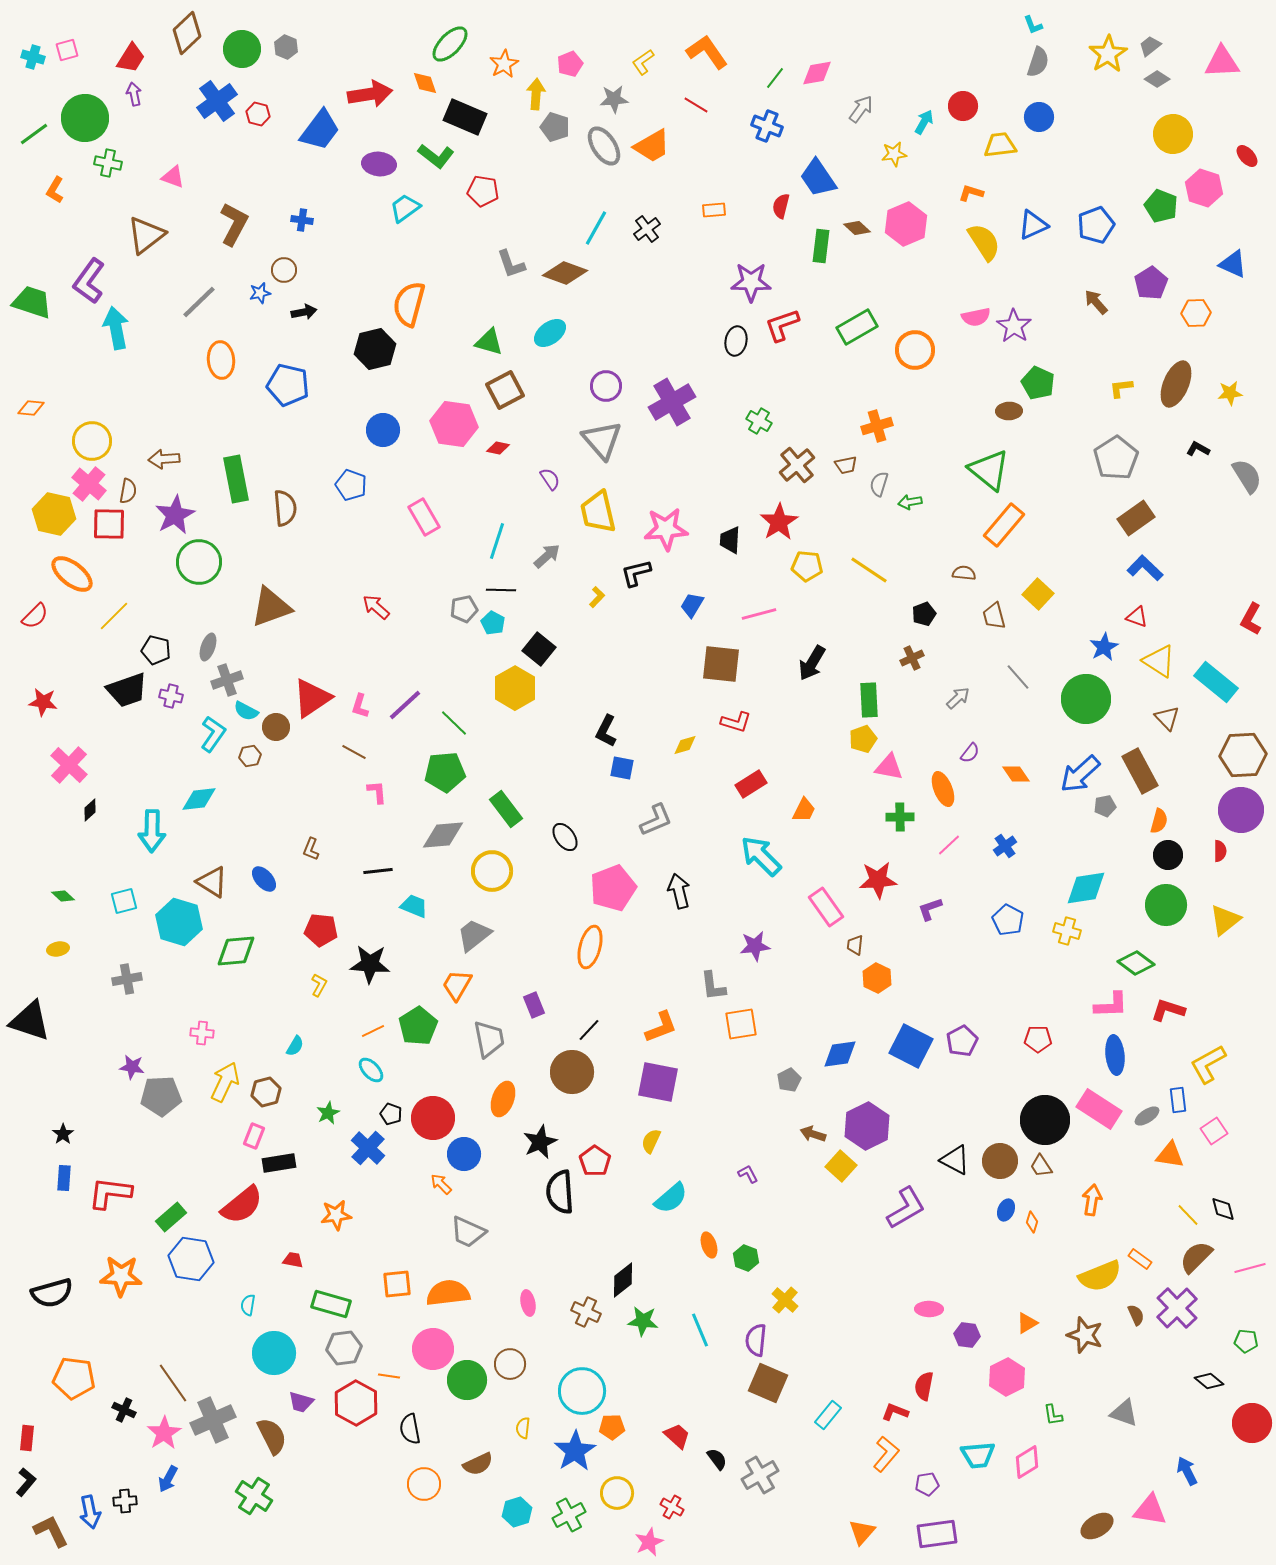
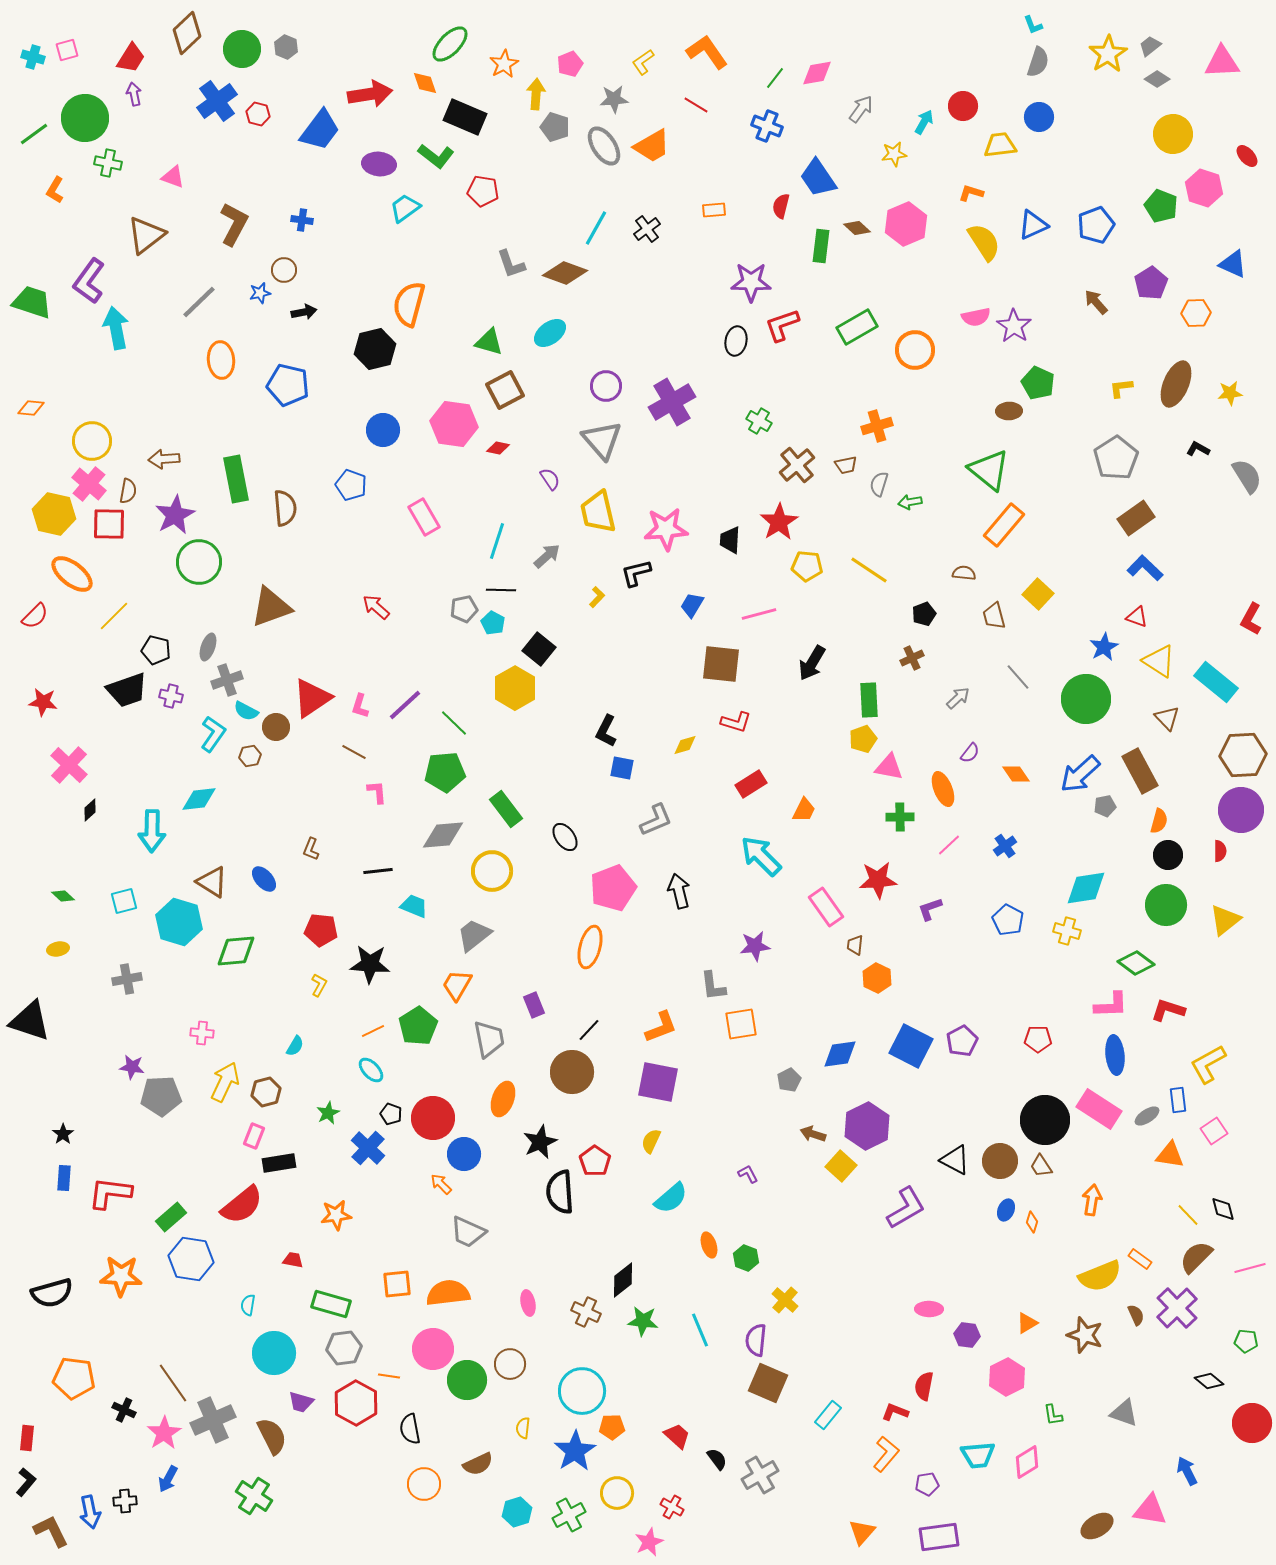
purple rectangle at (937, 1534): moved 2 px right, 3 px down
